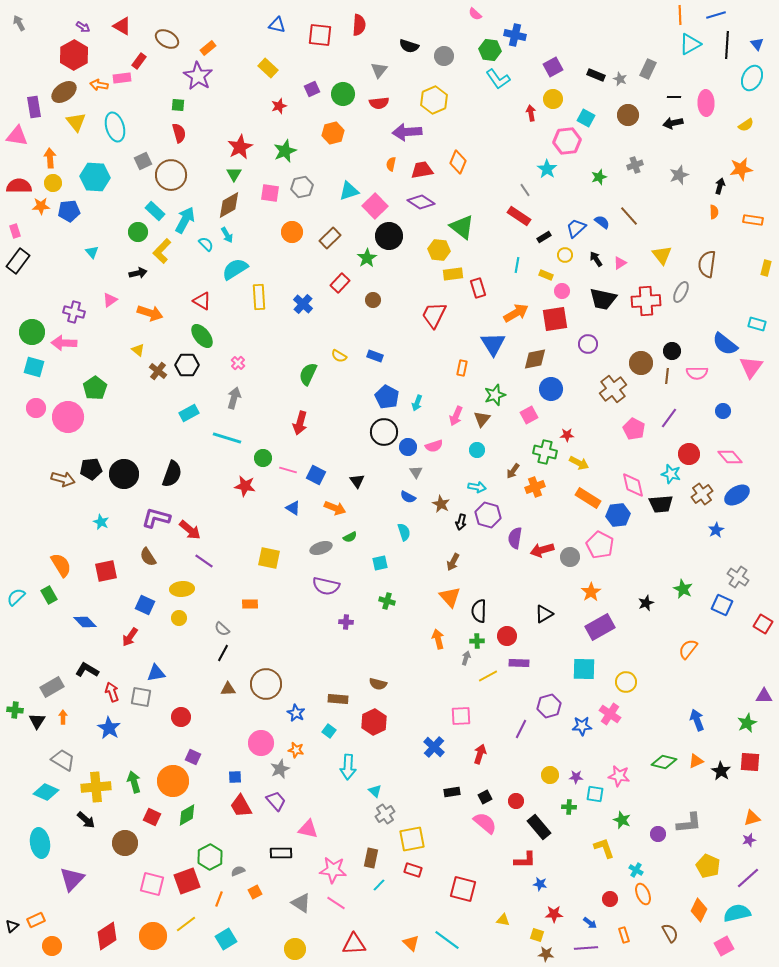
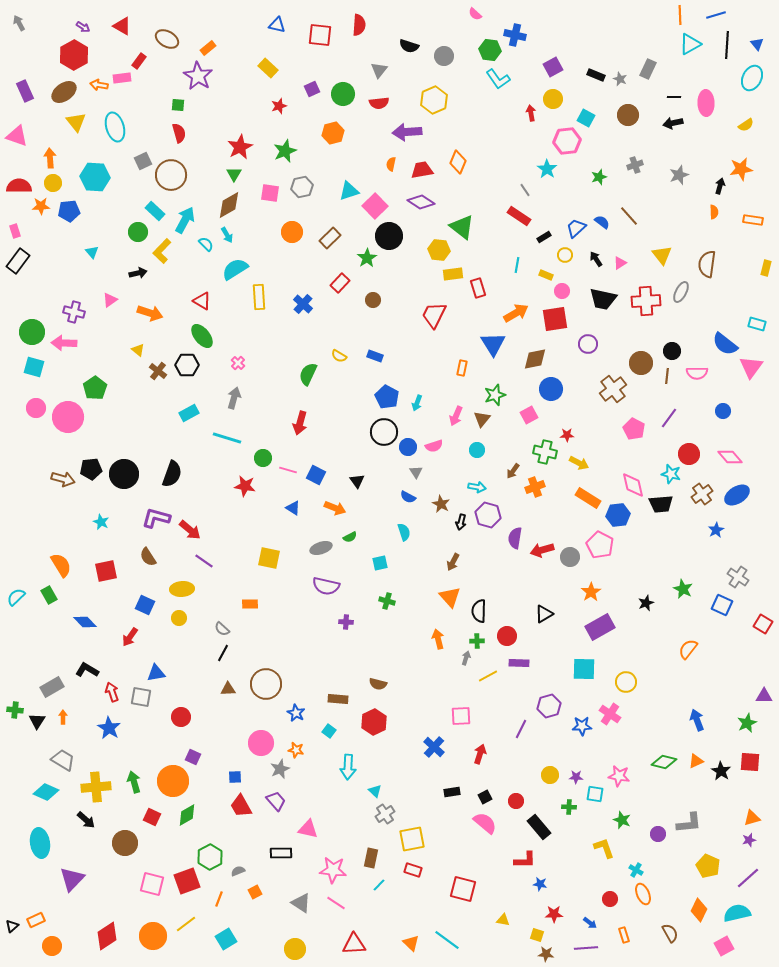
purple rectangle at (34, 107): moved 9 px left, 16 px up; rotated 15 degrees counterclockwise
pink triangle at (17, 136): rotated 10 degrees clockwise
